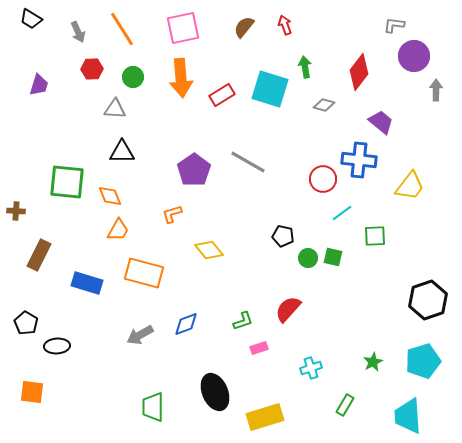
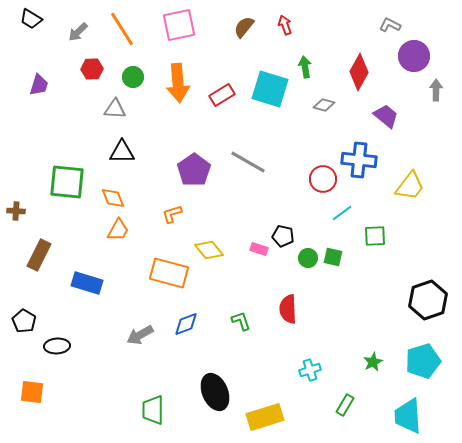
gray L-shape at (394, 25): moved 4 px left; rotated 20 degrees clockwise
pink square at (183, 28): moved 4 px left, 3 px up
gray arrow at (78, 32): rotated 70 degrees clockwise
red diamond at (359, 72): rotated 9 degrees counterclockwise
orange arrow at (181, 78): moved 3 px left, 5 px down
purple trapezoid at (381, 122): moved 5 px right, 6 px up
orange diamond at (110, 196): moved 3 px right, 2 px down
orange rectangle at (144, 273): moved 25 px right
red semicircle at (288, 309): rotated 44 degrees counterclockwise
green L-shape at (243, 321): moved 2 px left; rotated 90 degrees counterclockwise
black pentagon at (26, 323): moved 2 px left, 2 px up
pink rectangle at (259, 348): moved 99 px up; rotated 36 degrees clockwise
cyan cross at (311, 368): moved 1 px left, 2 px down
green trapezoid at (153, 407): moved 3 px down
